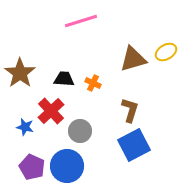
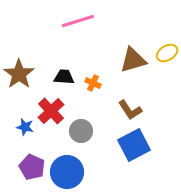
pink line: moved 3 px left
yellow ellipse: moved 1 px right, 1 px down
brown triangle: moved 1 px down
brown star: moved 1 px left, 1 px down
black trapezoid: moved 2 px up
brown L-shape: rotated 130 degrees clockwise
gray circle: moved 1 px right
blue circle: moved 6 px down
